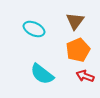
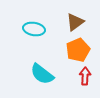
brown triangle: moved 1 px down; rotated 18 degrees clockwise
cyan ellipse: rotated 15 degrees counterclockwise
red arrow: rotated 72 degrees clockwise
